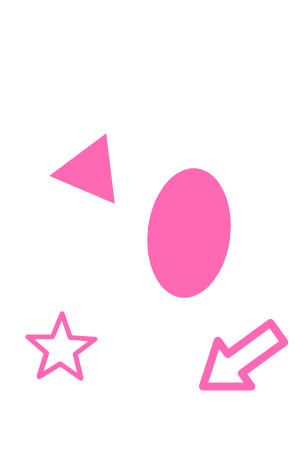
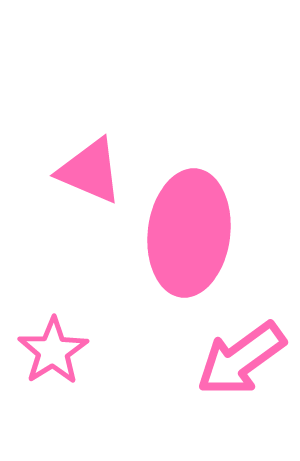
pink star: moved 8 px left, 2 px down
